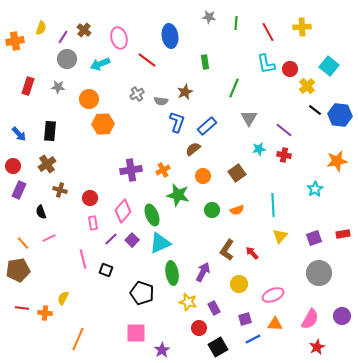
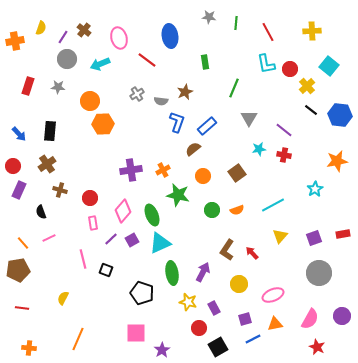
yellow cross at (302, 27): moved 10 px right, 4 px down
orange circle at (89, 99): moved 1 px right, 2 px down
black line at (315, 110): moved 4 px left
cyan line at (273, 205): rotated 65 degrees clockwise
purple square at (132, 240): rotated 16 degrees clockwise
orange cross at (45, 313): moved 16 px left, 35 px down
orange triangle at (275, 324): rotated 14 degrees counterclockwise
red star at (317, 347): rotated 21 degrees counterclockwise
